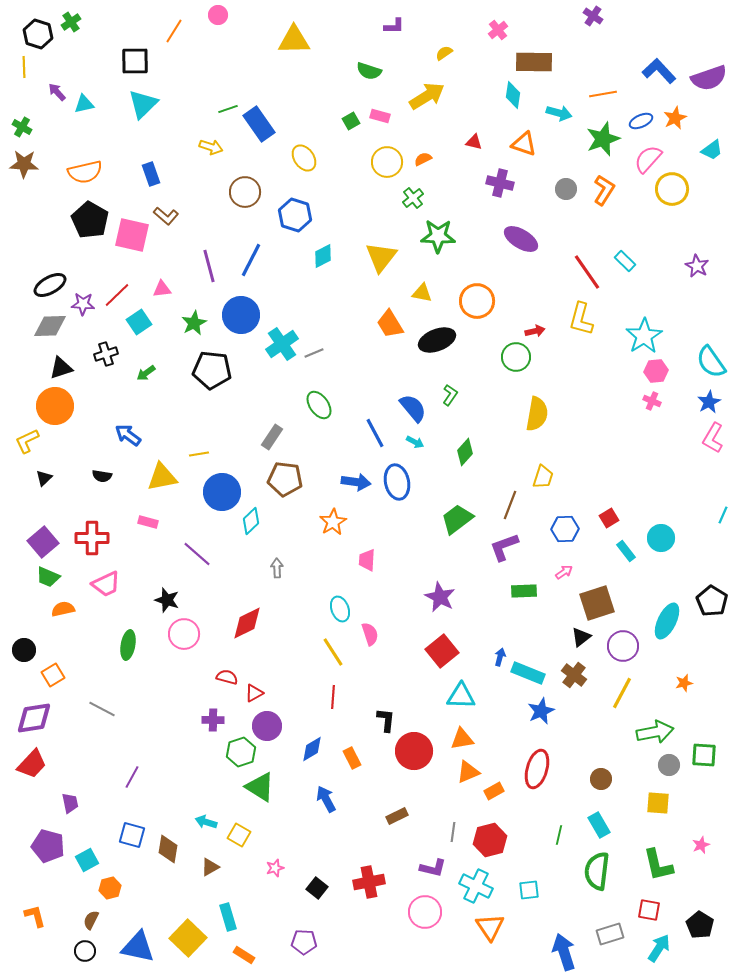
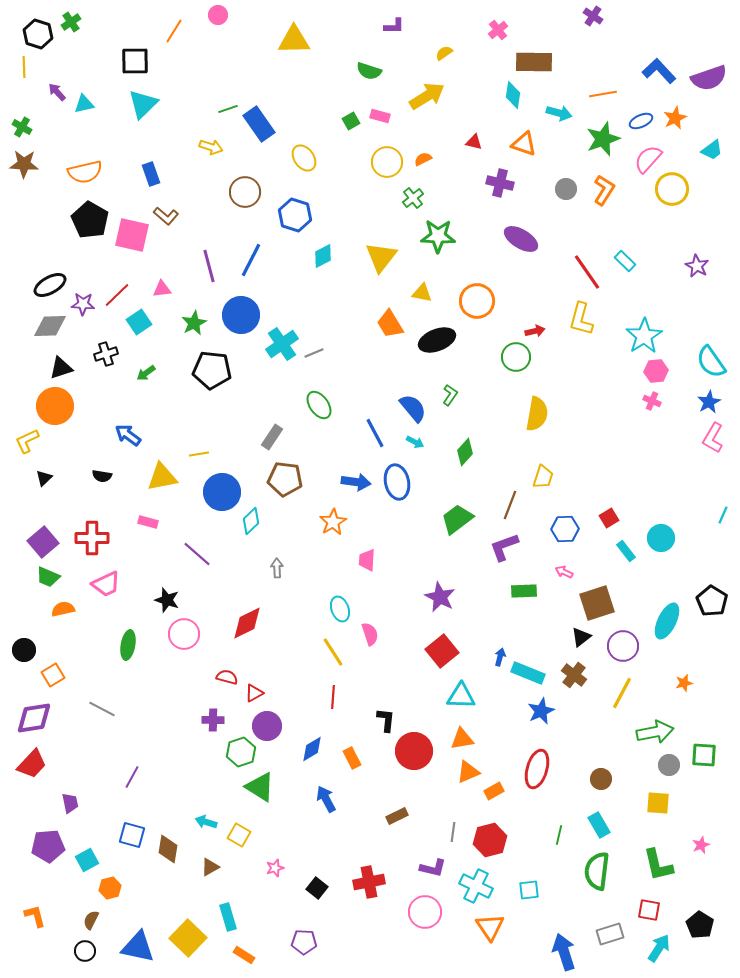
pink arrow at (564, 572): rotated 120 degrees counterclockwise
purple pentagon at (48, 846): rotated 20 degrees counterclockwise
